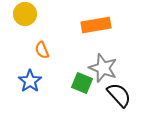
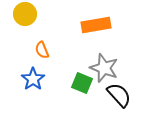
gray star: moved 1 px right
blue star: moved 3 px right, 2 px up
